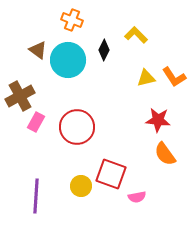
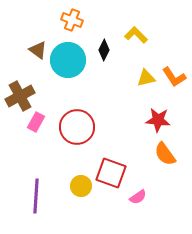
red square: moved 1 px up
pink semicircle: moved 1 px right; rotated 24 degrees counterclockwise
